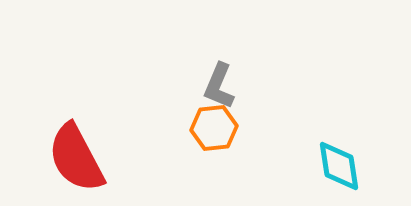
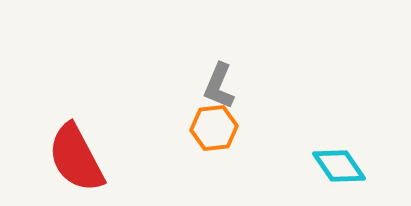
cyan diamond: rotated 26 degrees counterclockwise
